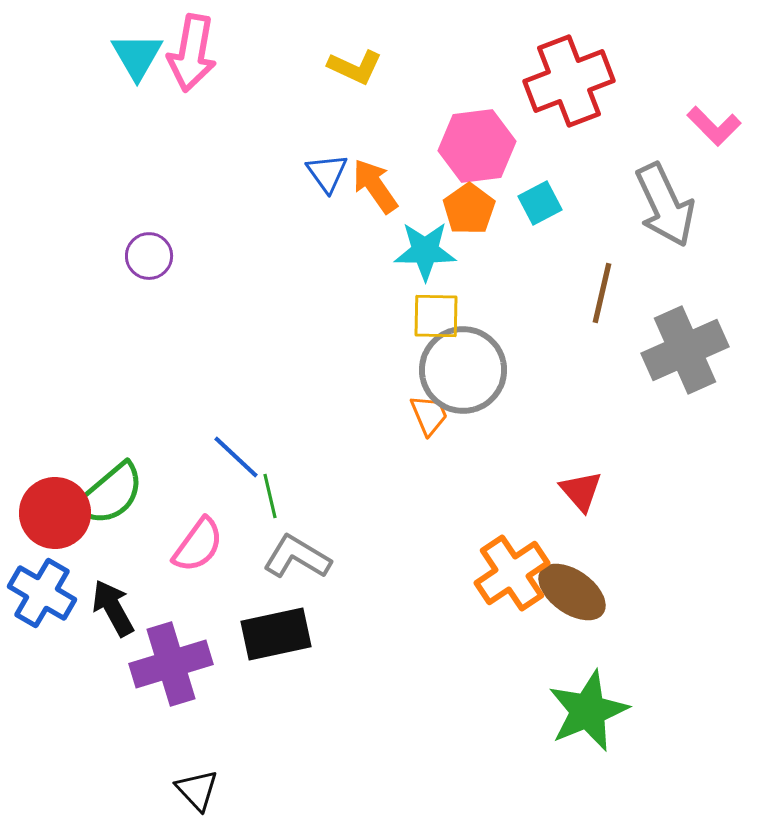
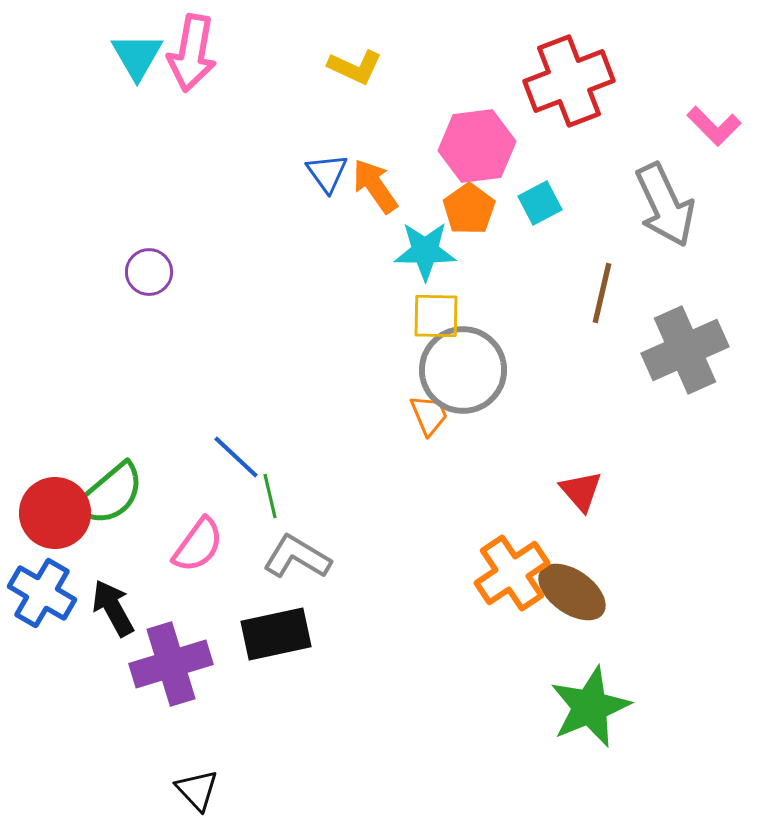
purple circle: moved 16 px down
green star: moved 2 px right, 4 px up
